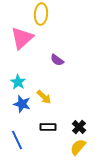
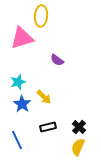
yellow ellipse: moved 2 px down
pink triangle: rotated 25 degrees clockwise
cyan star: rotated 21 degrees clockwise
blue star: rotated 18 degrees clockwise
black rectangle: rotated 14 degrees counterclockwise
yellow semicircle: rotated 18 degrees counterclockwise
